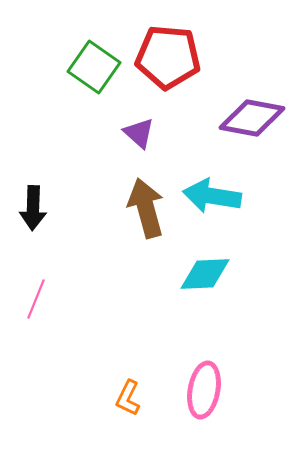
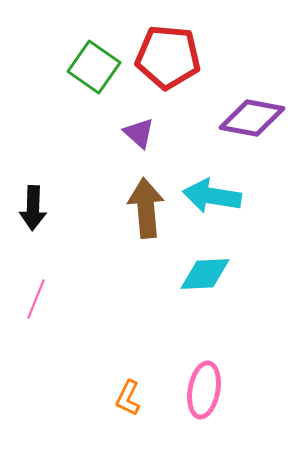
brown arrow: rotated 10 degrees clockwise
